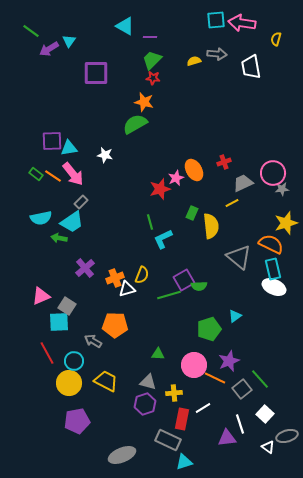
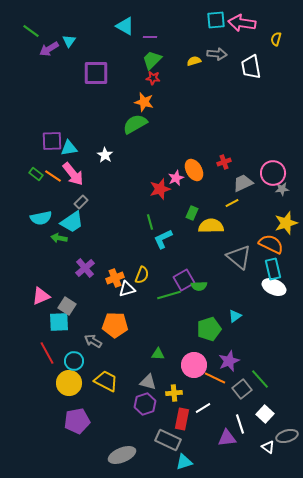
white star at (105, 155): rotated 21 degrees clockwise
yellow semicircle at (211, 226): rotated 85 degrees counterclockwise
